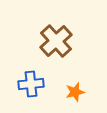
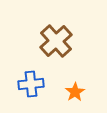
orange star: rotated 18 degrees counterclockwise
